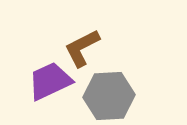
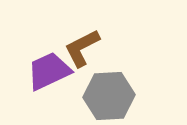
purple trapezoid: moved 1 px left, 10 px up
